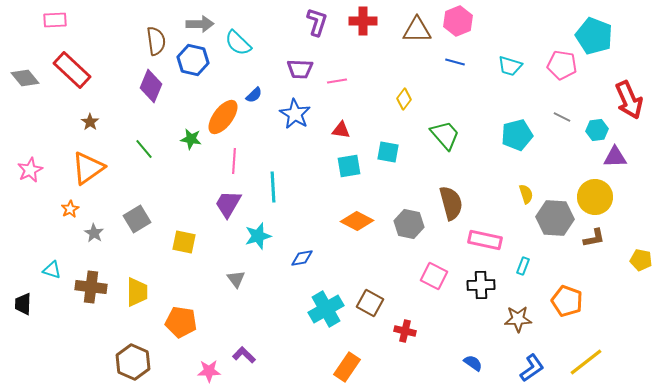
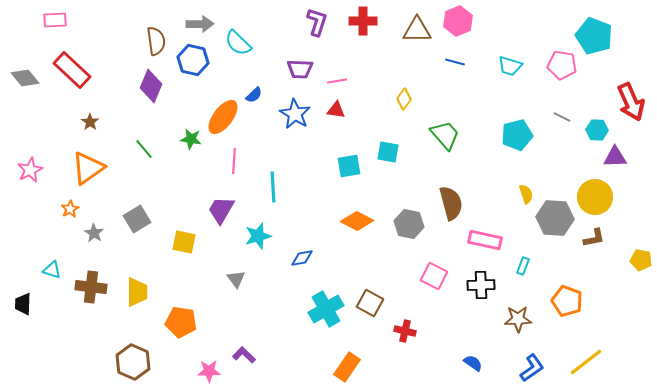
red arrow at (629, 100): moved 2 px right, 2 px down
red triangle at (341, 130): moved 5 px left, 20 px up
cyan hexagon at (597, 130): rotated 10 degrees clockwise
purple trapezoid at (228, 204): moved 7 px left, 6 px down
